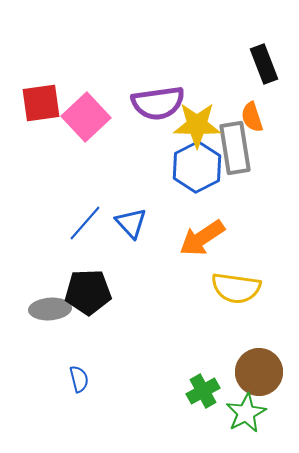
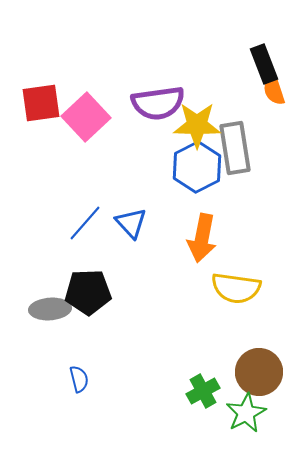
orange semicircle: moved 22 px right, 27 px up
orange arrow: rotated 45 degrees counterclockwise
